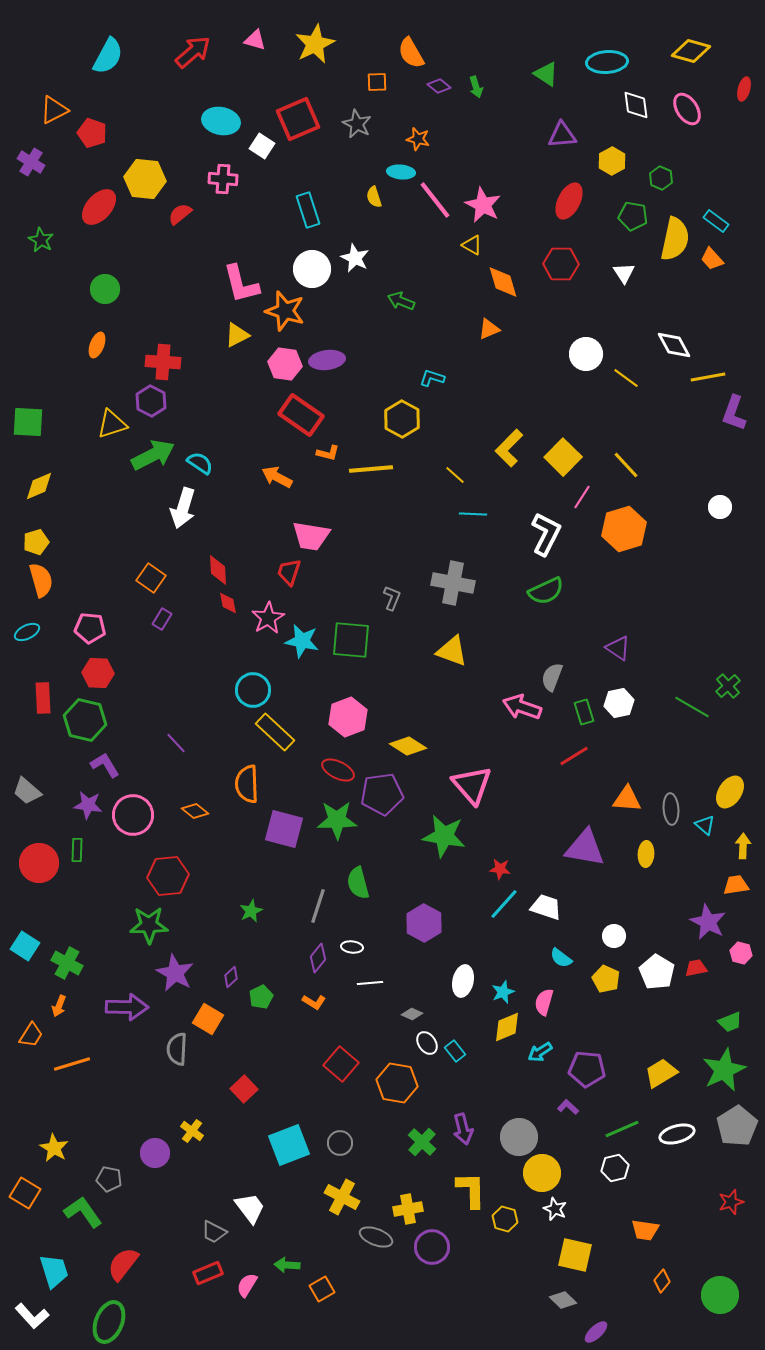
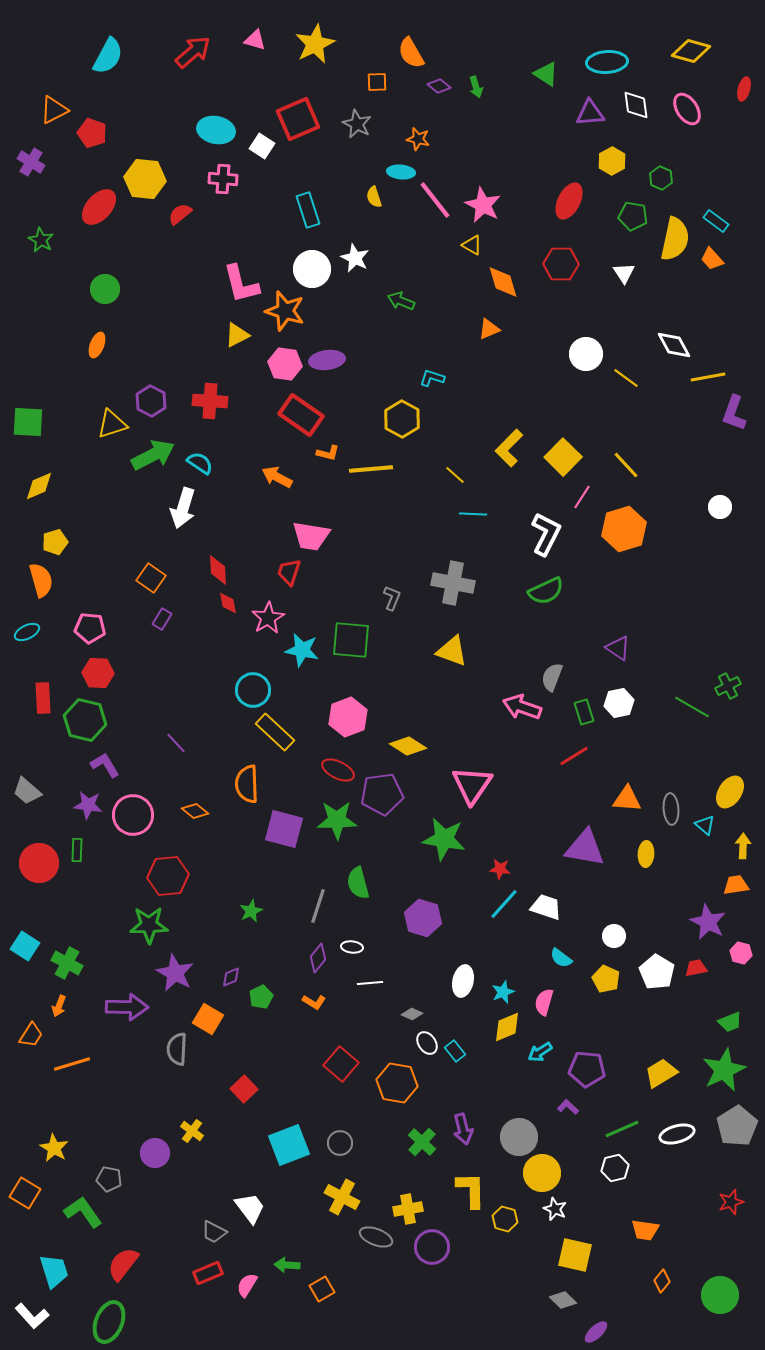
cyan ellipse at (221, 121): moved 5 px left, 9 px down
purple triangle at (562, 135): moved 28 px right, 22 px up
red cross at (163, 362): moved 47 px right, 39 px down
yellow pentagon at (36, 542): moved 19 px right
cyan star at (302, 641): moved 9 px down
green cross at (728, 686): rotated 15 degrees clockwise
pink triangle at (472, 785): rotated 15 degrees clockwise
green star at (444, 836): moved 3 px down
purple hexagon at (424, 923): moved 1 px left, 5 px up; rotated 12 degrees counterclockwise
purple diamond at (231, 977): rotated 20 degrees clockwise
